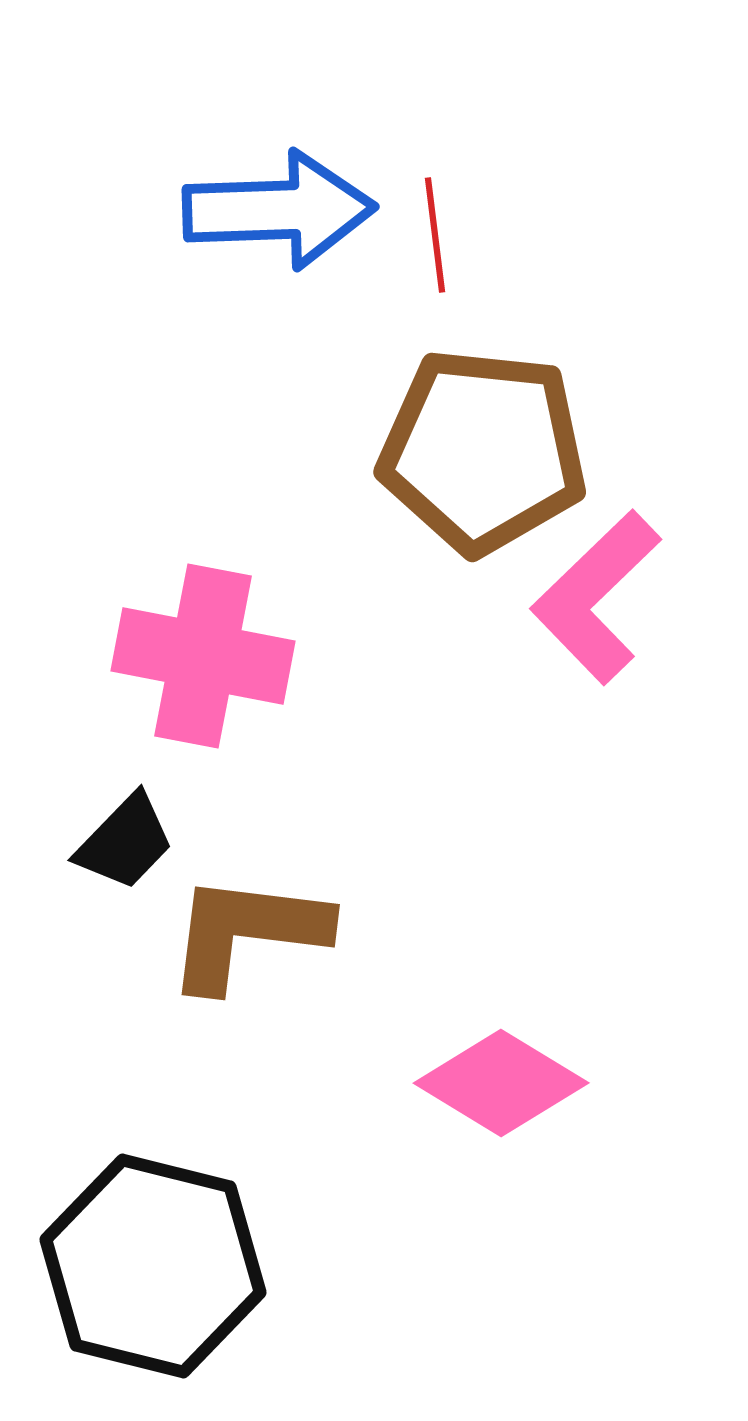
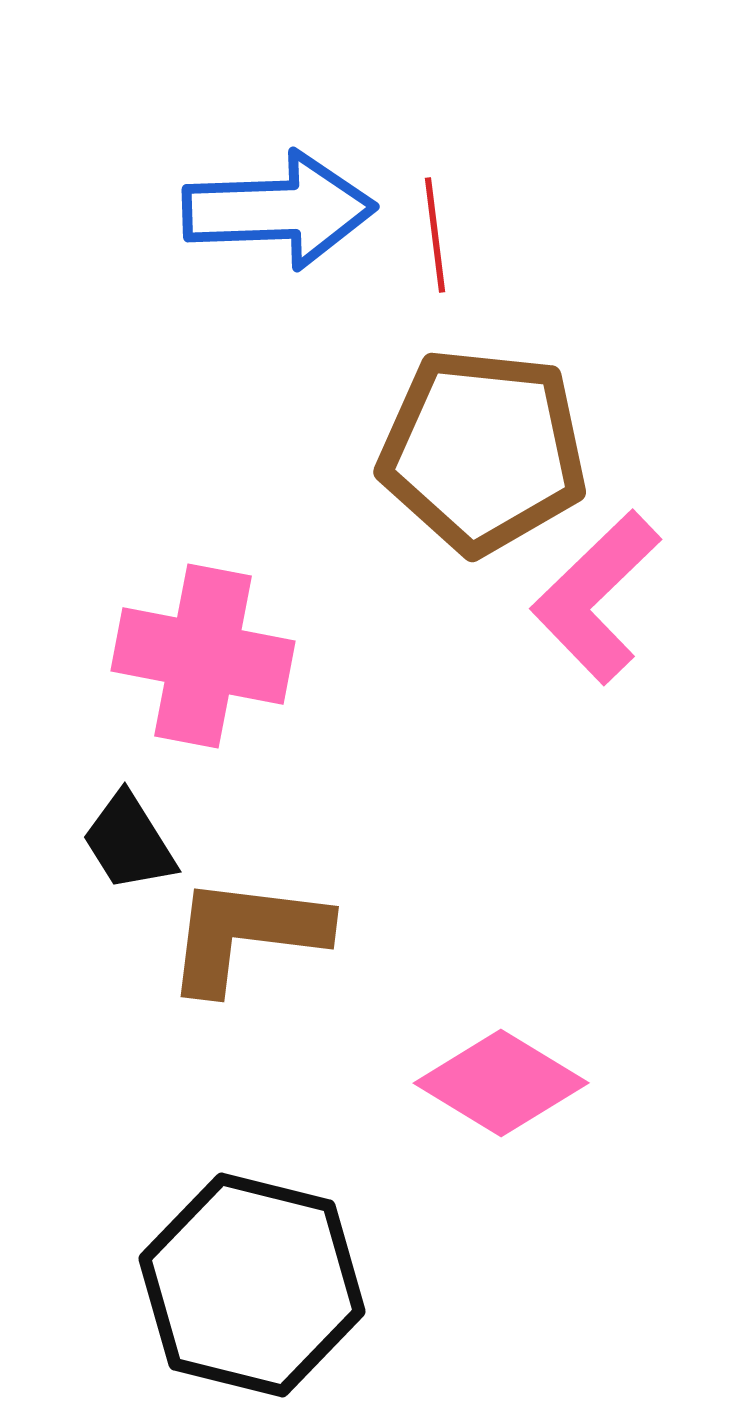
black trapezoid: moved 4 px right; rotated 104 degrees clockwise
brown L-shape: moved 1 px left, 2 px down
black hexagon: moved 99 px right, 19 px down
